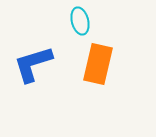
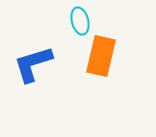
orange rectangle: moved 3 px right, 8 px up
